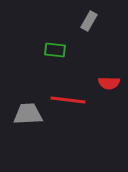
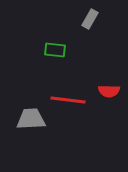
gray rectangle: moved 1 px right, 2 px up
red semicircle: moved 8 px down
gray trapezoid: moved 3 px right, 5 px down
